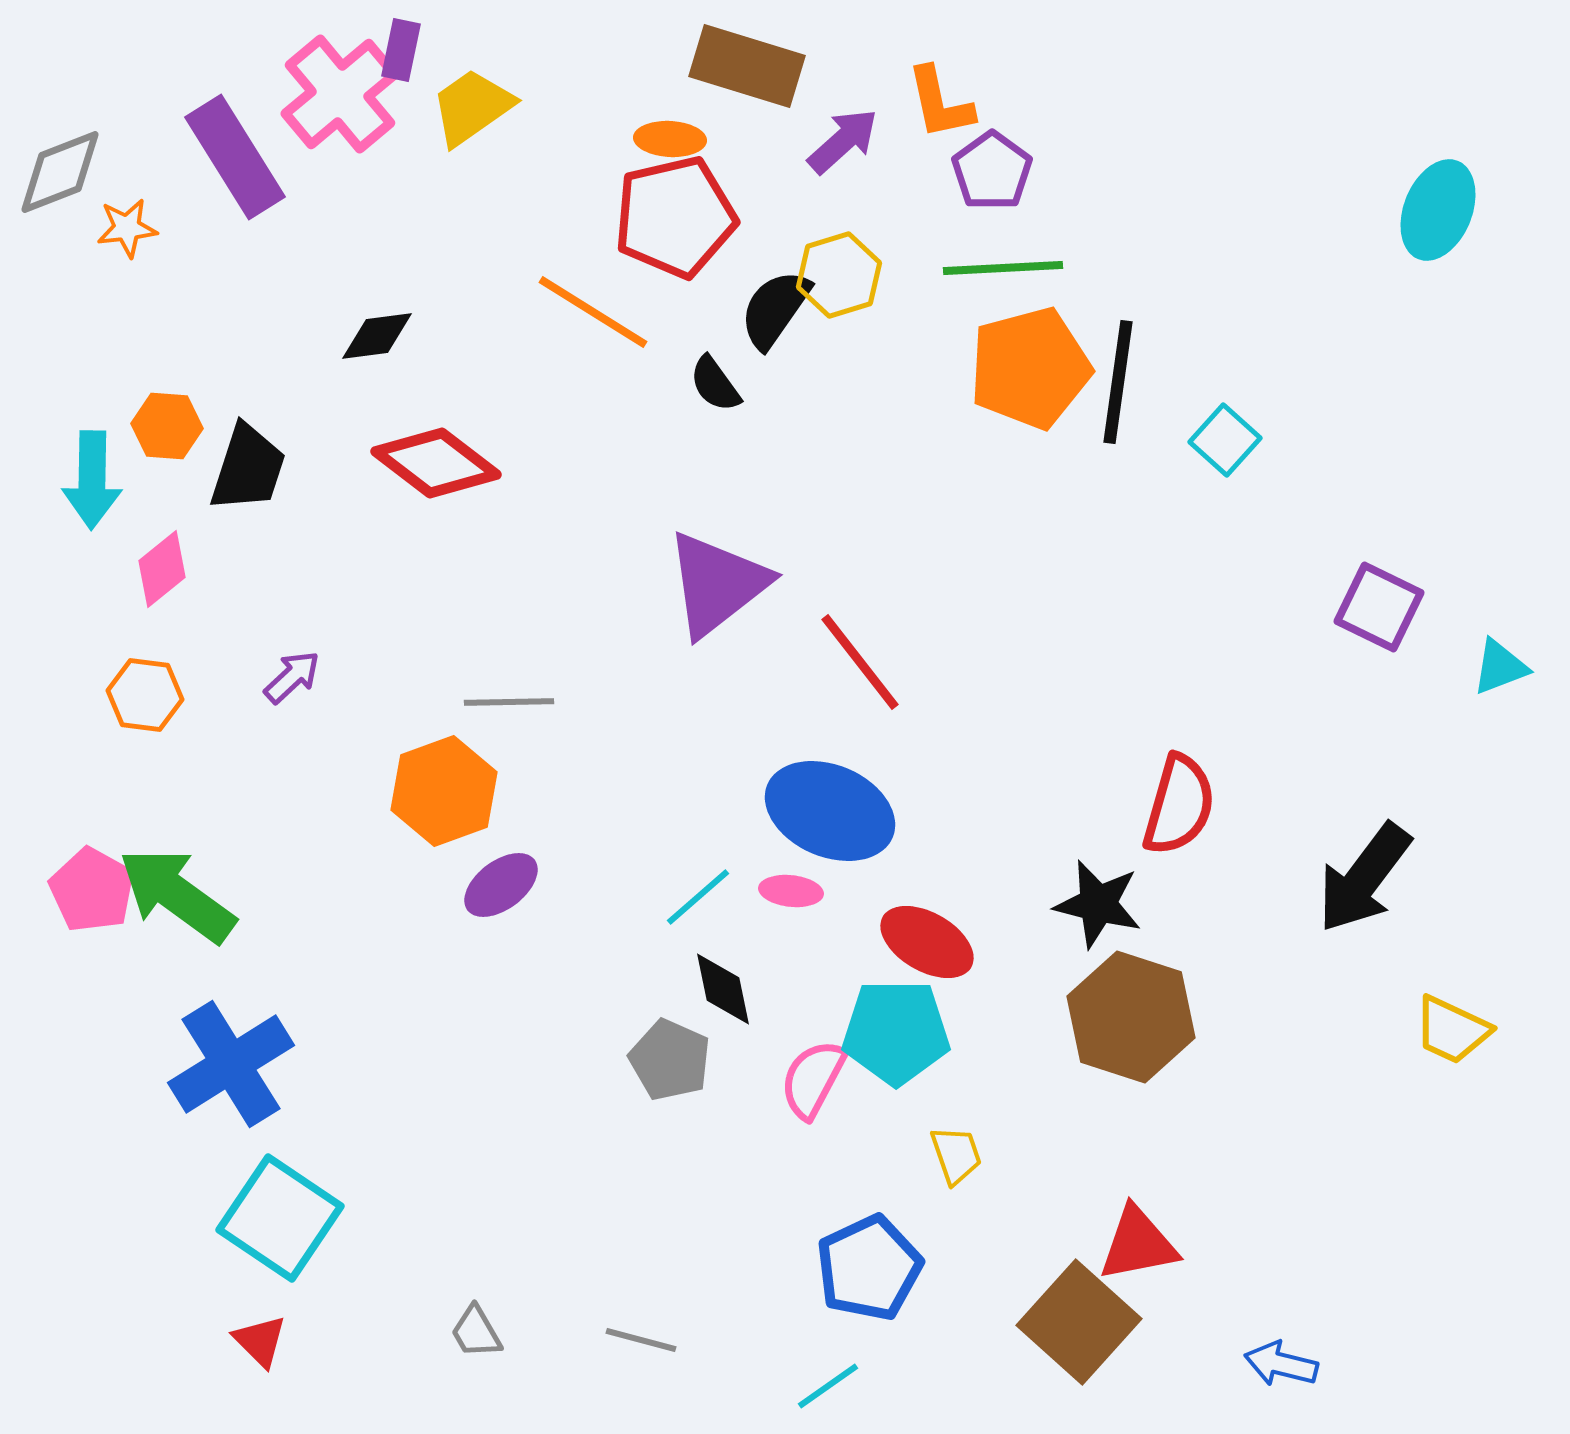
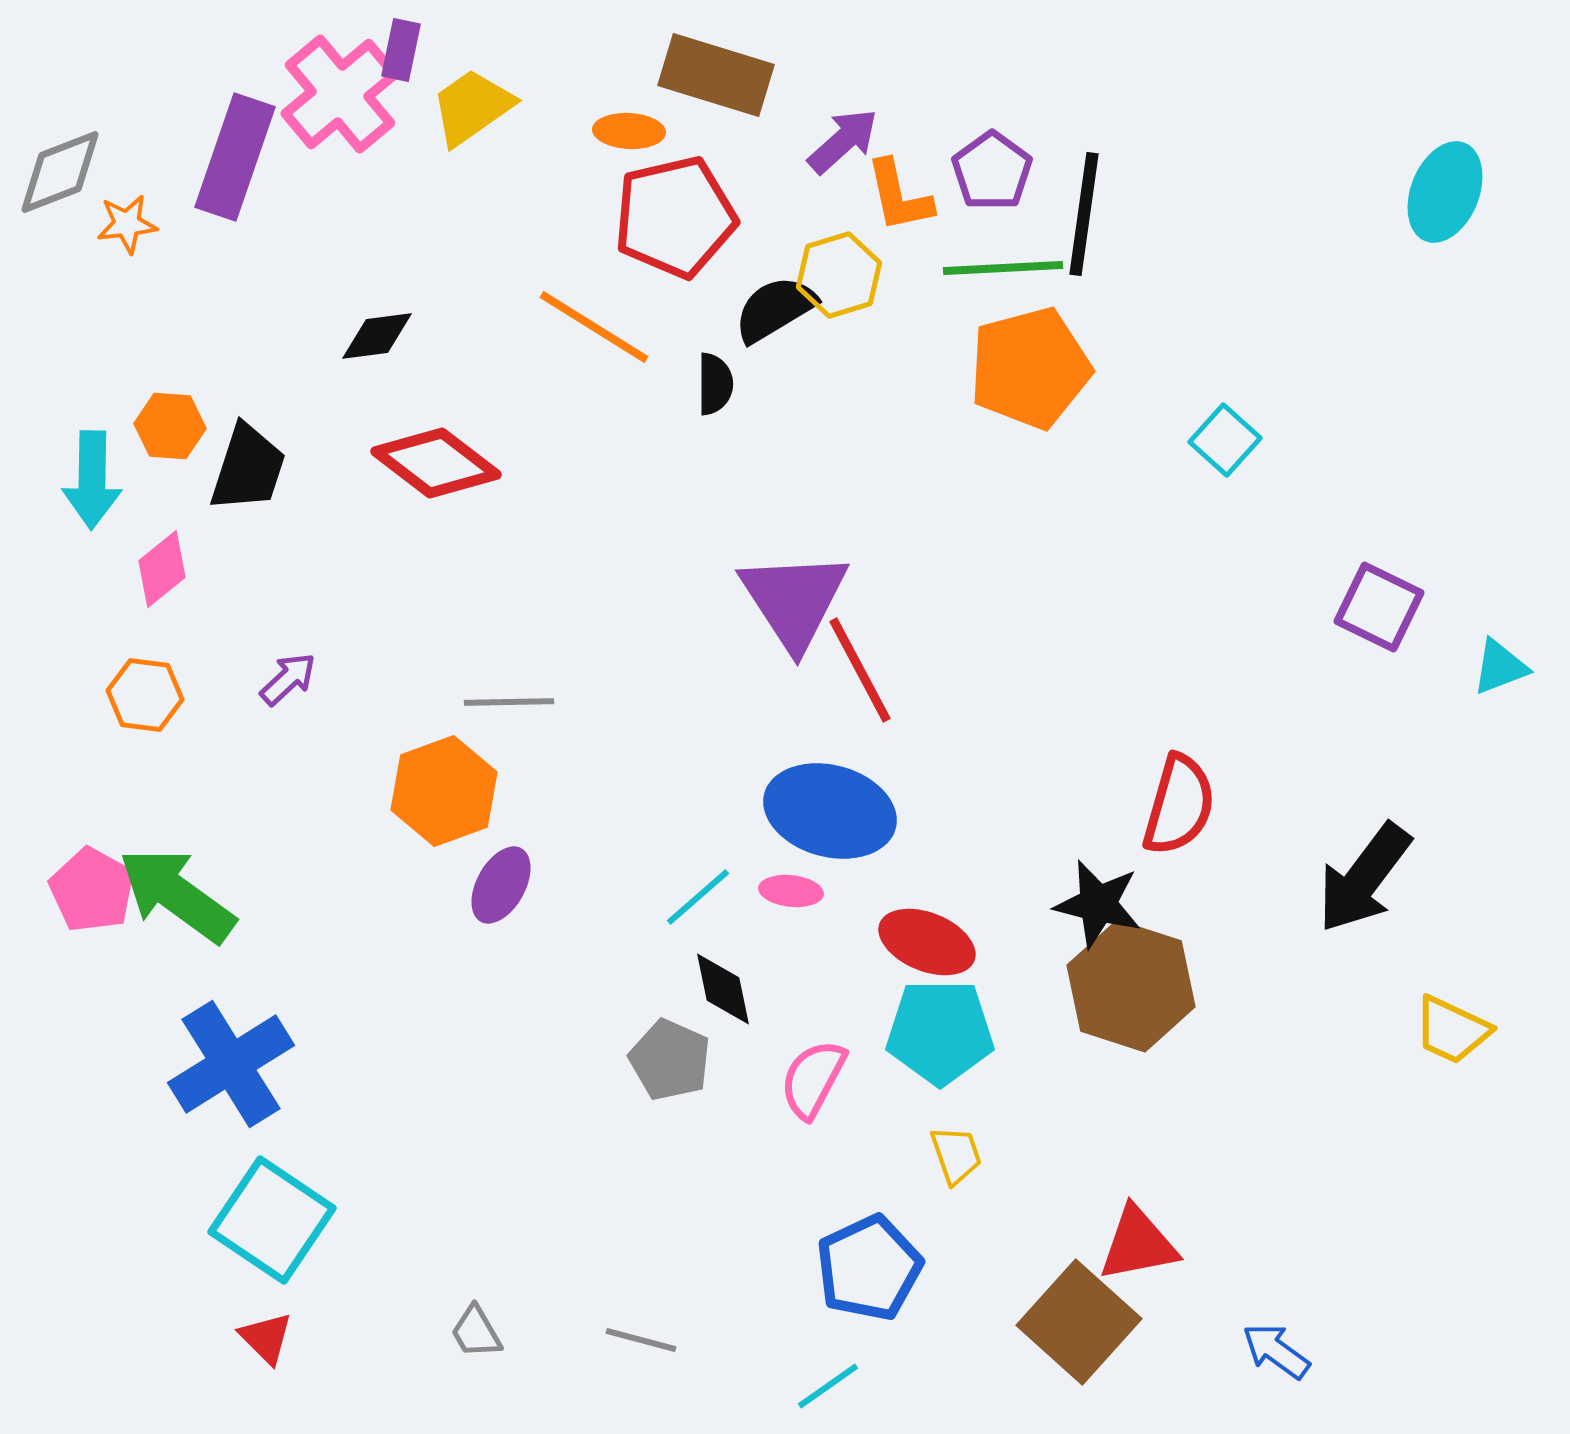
brown rectangle at (747, 66): moved 31 px left, 9 px down
orange L-shape at (940, 103): moved 41 px left, 93 px down
orange ellipse at (670, 139): moved 41 px left, 8 px up
purple rectangle at (235, 157): rotated 51 degrees clockwise
cyan ellipse at (1438, 210): moved 7 px right, 18 px up
orange star at (127, 228): moved 4 px up
black semicircle at (775, 309): rotated 24 degrees clockwise
orange line at (593, 312): moved 1 px right, 15 px down
black line at (1118, 382): moved 34 px left, 168 px up
black semicircle at (715, 384): rotated 144 degrees counterclockwise
orange hexagon at (167, 426): moved 3 px right
purple triangle at (717, 584): moved 77 px right, 16 px down; rotated 25 degrees counterclockwise
red line at (860, 662): moved 8 px down; rotated 10 degrees clockwise
purple arrow at (292, 677): moved 4 px left, 2 px down
blue ellipse at (830, 811): rotated 8 degrees counterclockwise
purple ellipse at (501, 885): rotated 24 degrees counterclockwise
red ellipse at (927, 942): rotated 8 degrees counterclockwise
brown hexagon at (1131, 1017): moved 31 px up
cyan pentagon at (896, 1032): moved 44 px right
cyan square at (280, 1218): moved 8 px left, 2 px down
red triangle at (260, 1341): moved 6 px right, 3 px up
blue arrow at (1281, 1364): moved 5 px left, 13 px up; rotated 22 degrees clockwise
